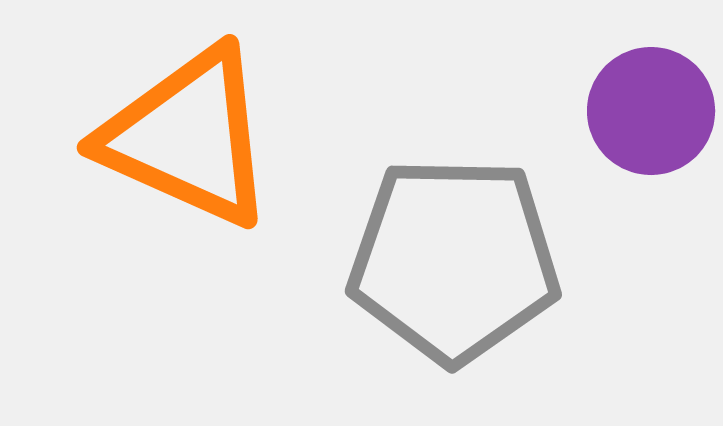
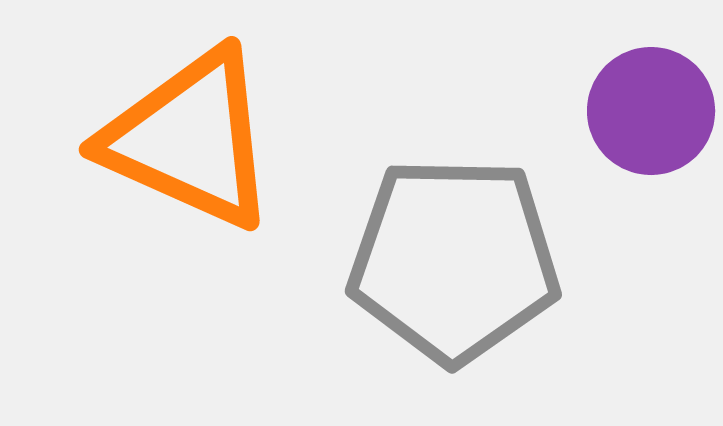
orange triangle: moved 2 px right, 2 px down
